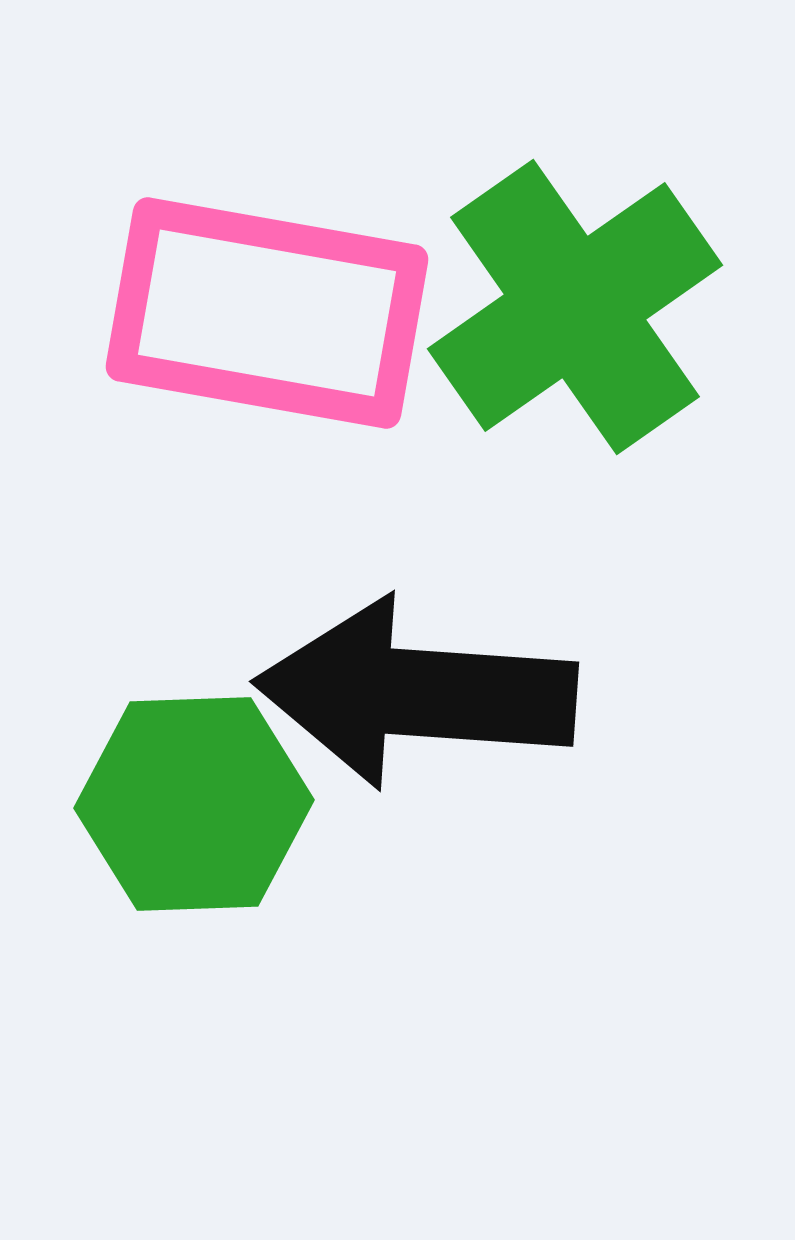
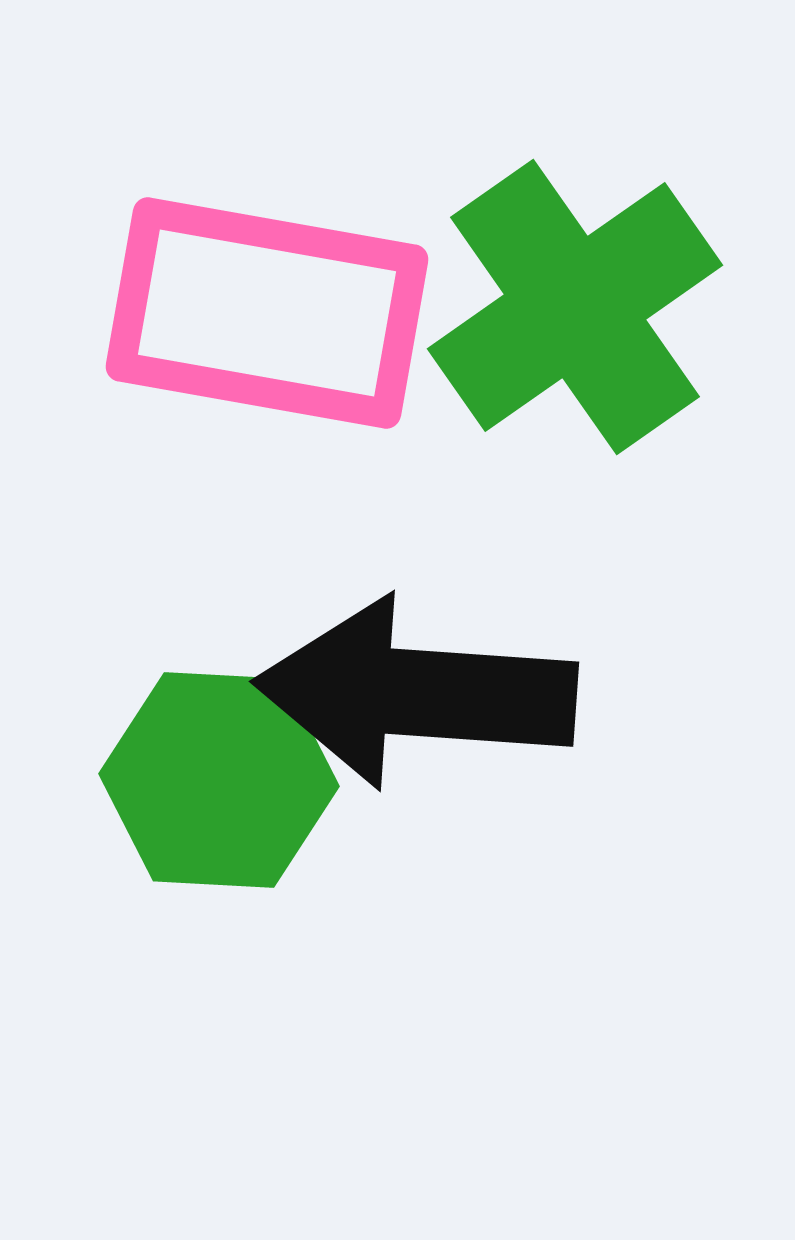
green hexagon: moved 25 px right, 24 px up; rotated 5 degrees clockwise
